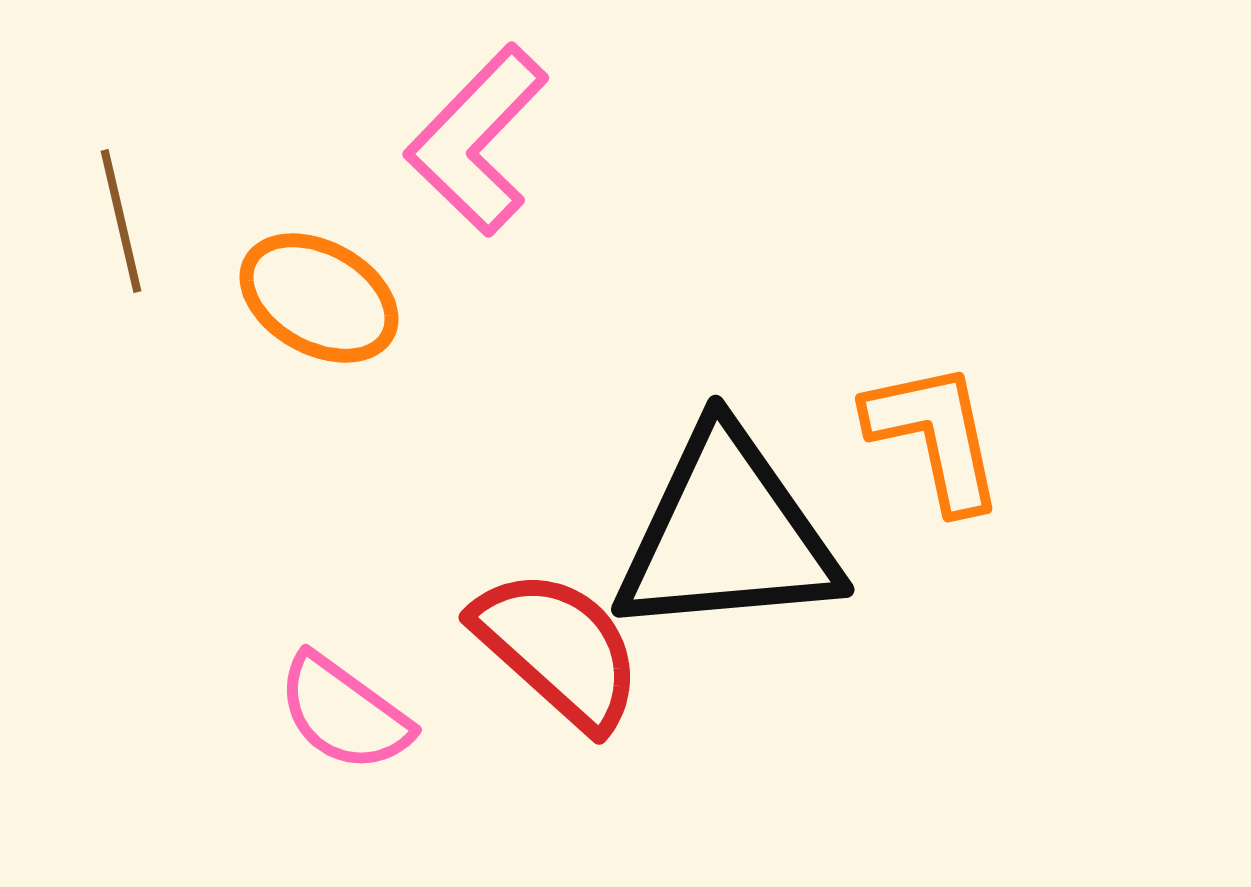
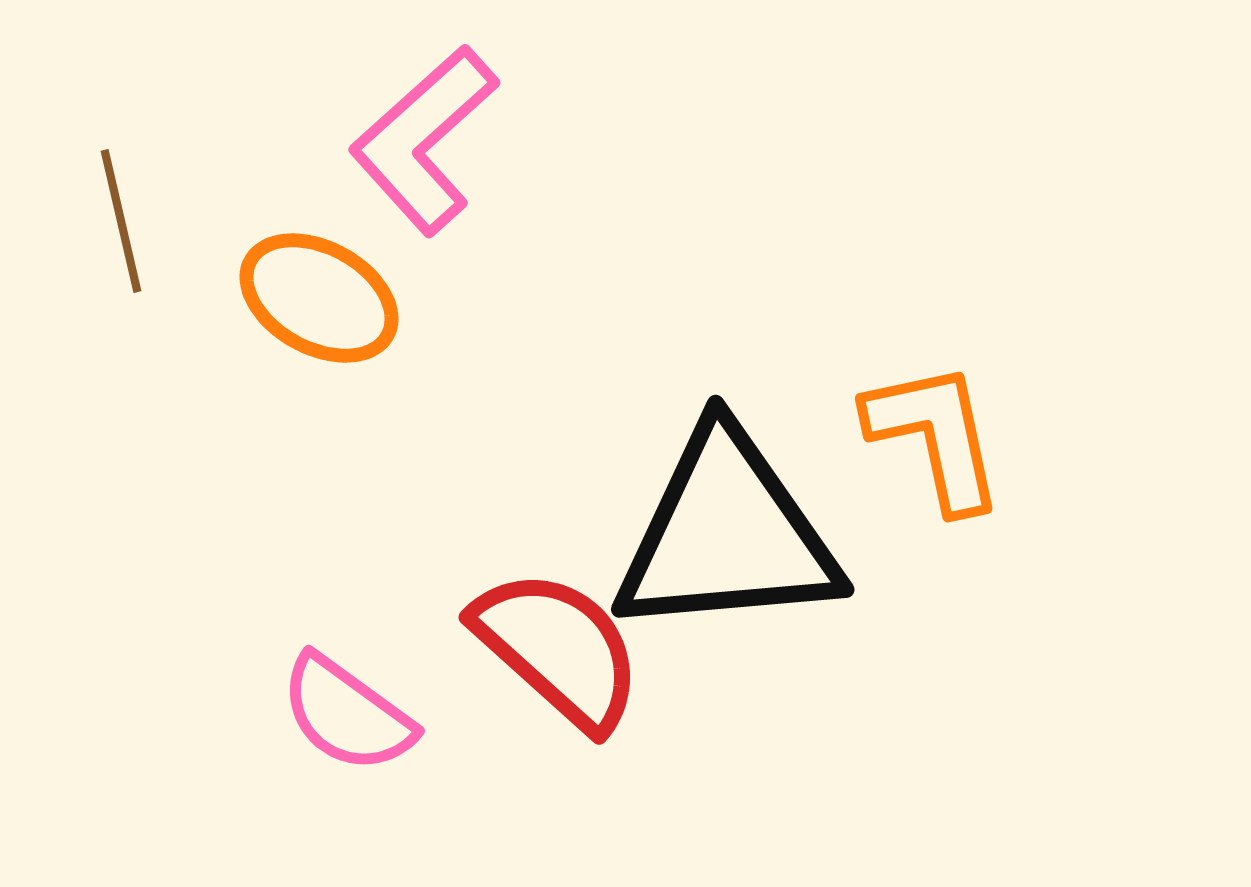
pink L-shape: moved 53 px left; rotated 4 degrees clockwise
pink semicircle: moved 3 px right, 1 px down
